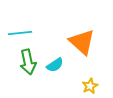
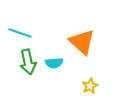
cyan line: rotated 25 degrees clockwise
cyan semicircle: moved 1 px left, 2 px up; rotated 30 degrees clockwise
